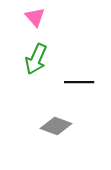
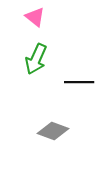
pink triangle: rotated 10 degrees counterclockwise
gray diamond: moved 3 px left, 5 px down
